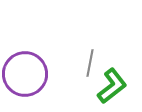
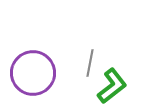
purple circle: moved 8 px right, 1 px up
